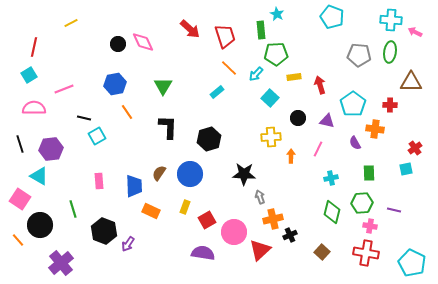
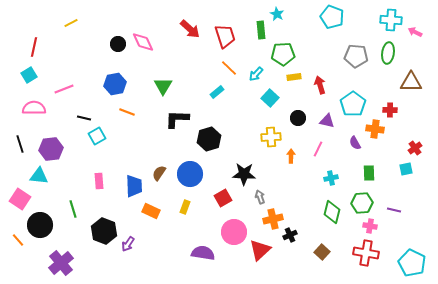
green ellipse at (390, 52): moved 2 px left, 1 px down
green pentagon at (276, 54): moved 7 px right
gray pentagon at (359, 55): moved 3 px left, 1 px down
red cross at (390, 105): moved 5 px down
orange line at (127, 112): rotated 35 degrees counterclockwise
black L-shape at (168, 127): moved 9 px right, 8 px up; rotated 90 degrees counterclockwise
cyan triangle at (39, 176): rotated 24 degrees counterclockwise
red square at (207, 220): moved 16 px right, 22 px up
